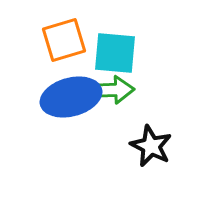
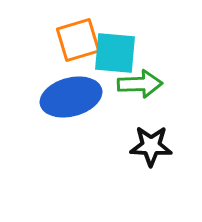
orange square: moved 14 px right
green arrow: moved 28 px right, 6 px up
black star: rotated 24 degrees counterclockwise
